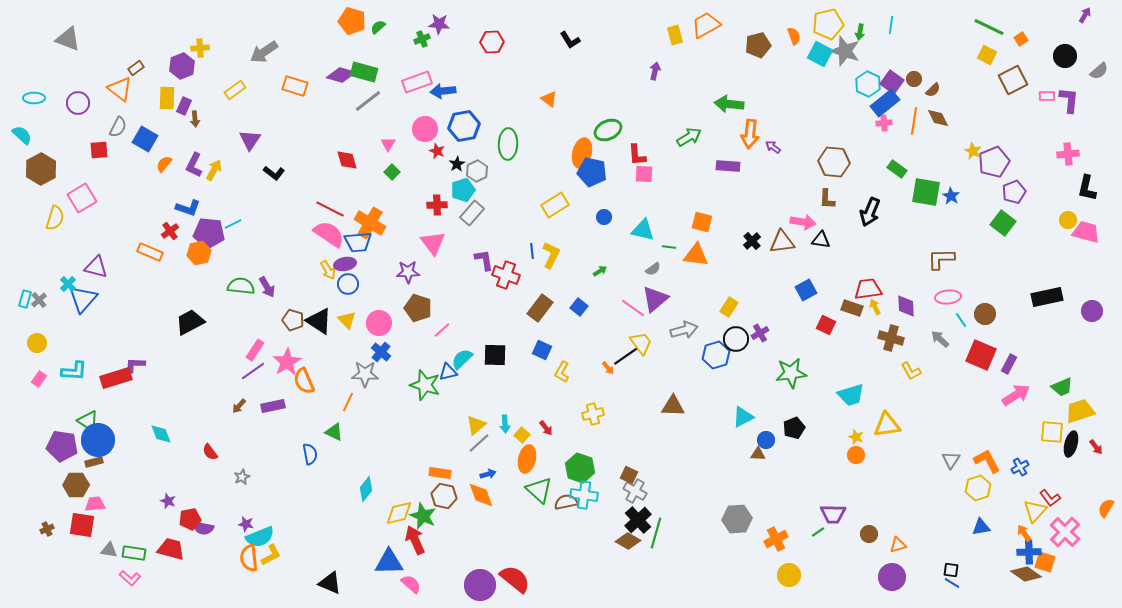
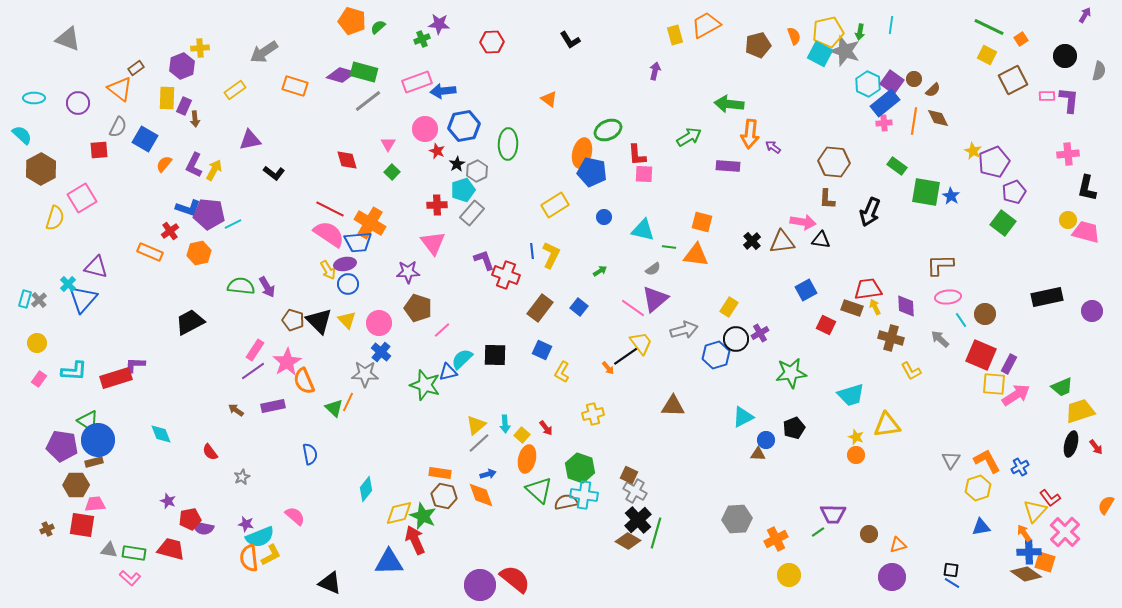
yellow pentagon at (828, 24): moved 8 px down
gray semicircle at (1099, 71): rotated 36 degrees counterclockwise
purple triangle at (250, 140): rotated 45 degrees clockwise
green rectangle at (897, 169): moved 3 px up
purple pentagon at (209, 233): moved 19 px up
brown L-shape at (941, 259): moved 1 px left, 6 px down
purple L-shape at (484, 260): rotated 10 degrees counterclockwise
black triangle at (319, 321): rotated 12 degrees clockwise
brown arrow at (239, 406): moved 3 px left, 4 px down; rotated 84 degrees clockwise
green triangle at (334, 432): moved 24 px up; rotated 18 degrees clockwise
yellow square at (1052, 432): moved 58 px left, 48 px up
orange semicircle at (1106, 508): moved 3 px up
pink semicircle at (411, 584): moved 116 px left, 68 px up
